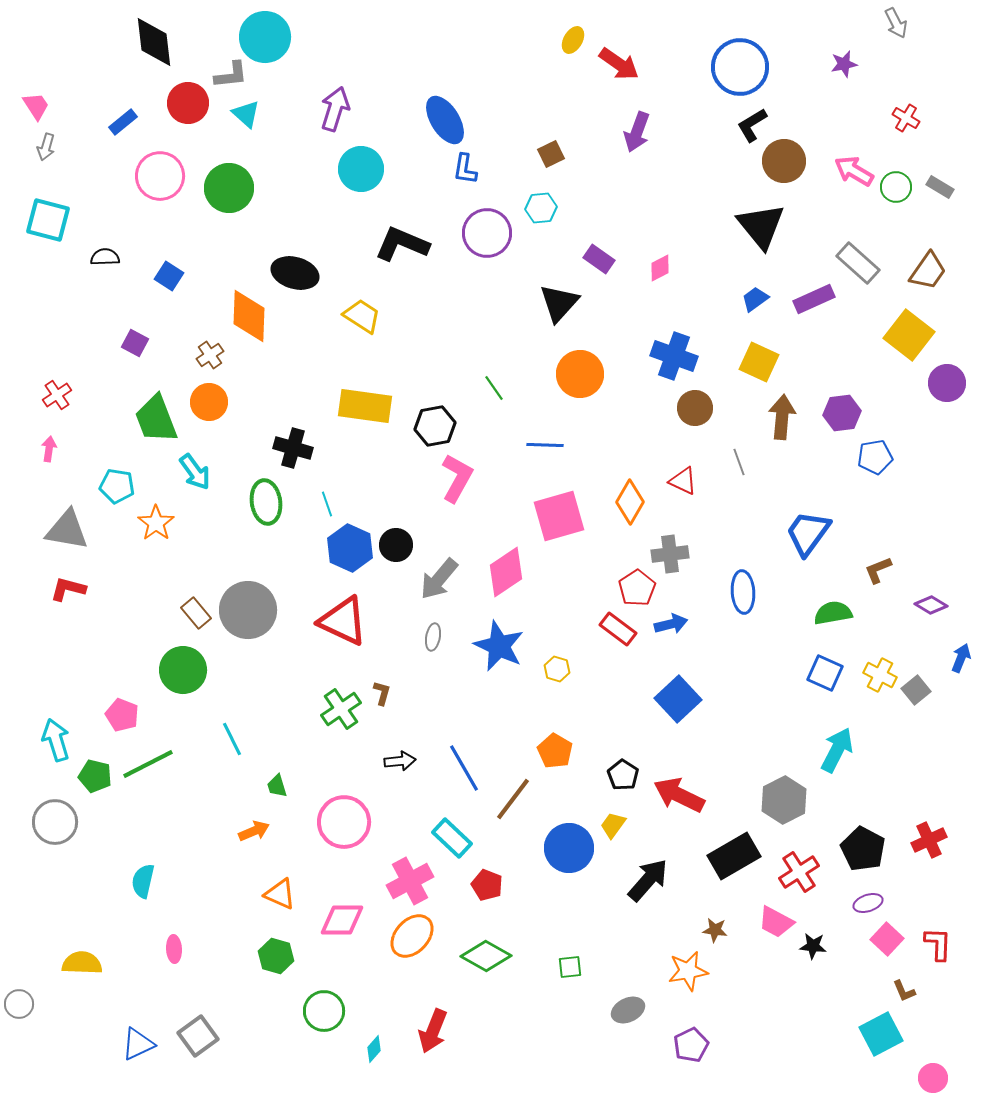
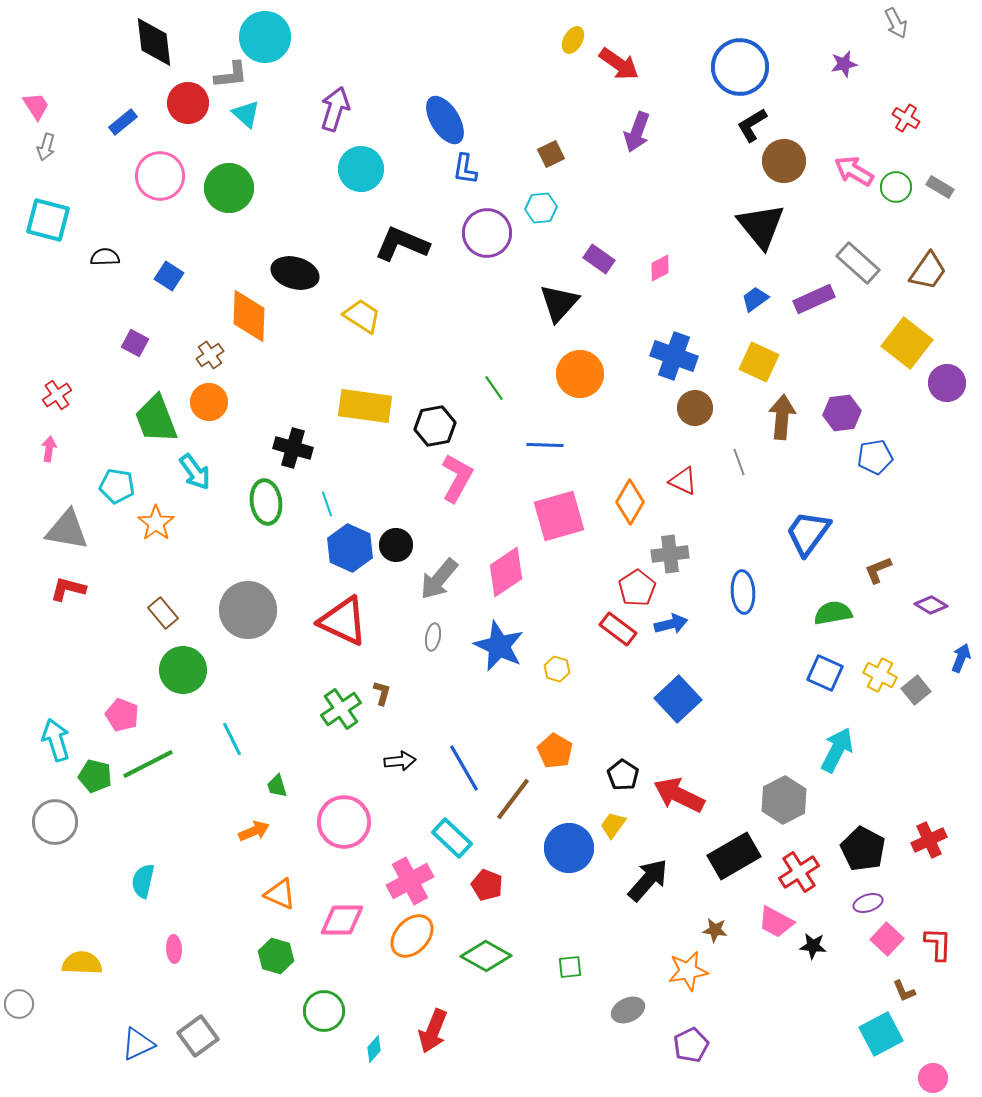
yellow square at (909, 335): moved 2 px left, 8 px down
brown rectangle at (196, 613): moved 33 px left
